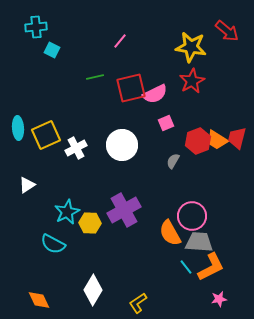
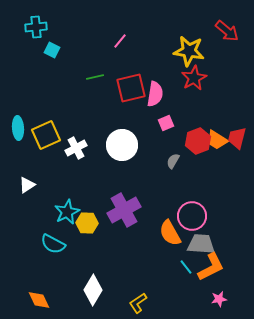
yellow star: moved 2 px left, 4 px down
red star: moved 2 px right, 3 px up
pink semicircle: rotated 55 degrees counterclockwise
yellow hexagon: moved 3 px left
gray trapezoid: moved 2 px right, 2 px down
